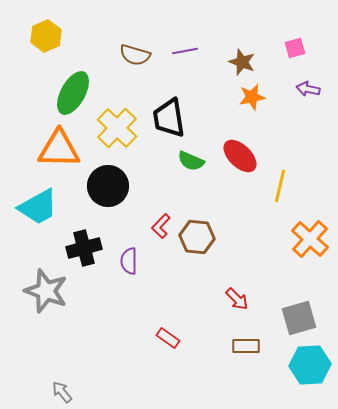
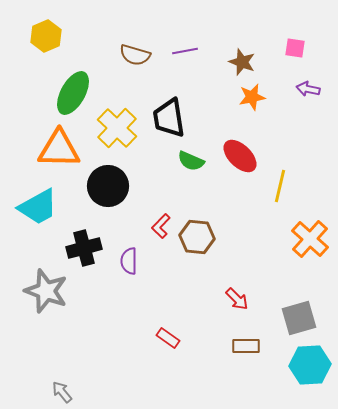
pink square: rotated 25 degrees clockwise
